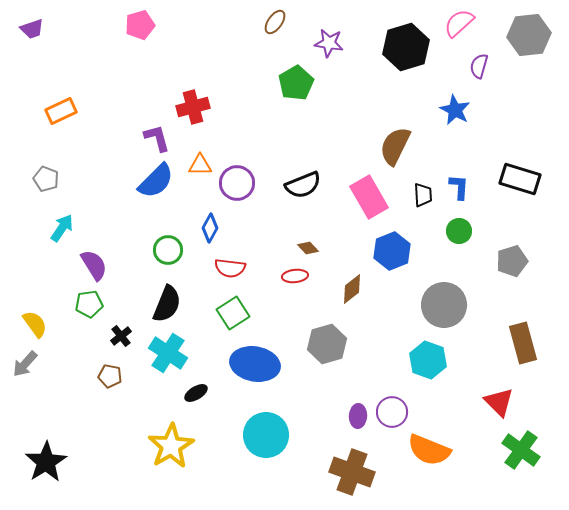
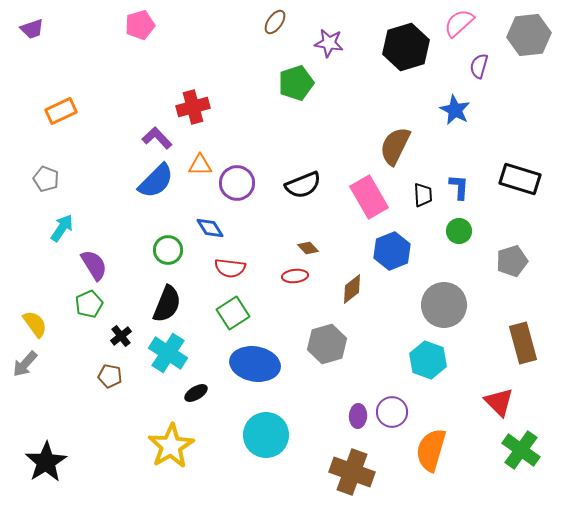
green pentagon at (296, 83): rotated 12 degrees clockwise
purple L-shape at (157, 138): rotated 28 degrees counterclockwise
blue diamond at (210, 228): rotated 60 degrees counterclockwise
green pentagon at (89, 304): rotated 16 degrees counterclockwise
orange semicircle at (429, 450): moved 2 px right; rotated 84 degrees clockwise
